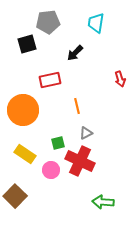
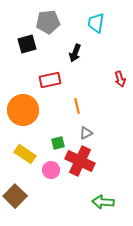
black arrow: rotated 24 degrees counterclockwise
